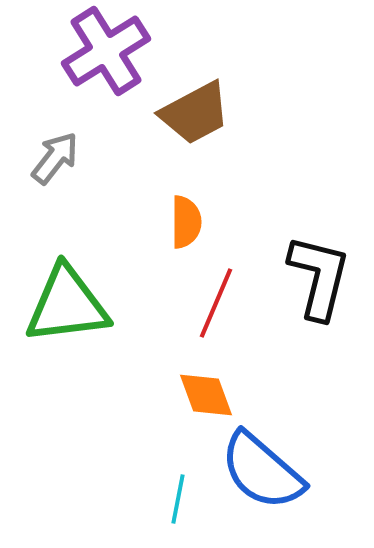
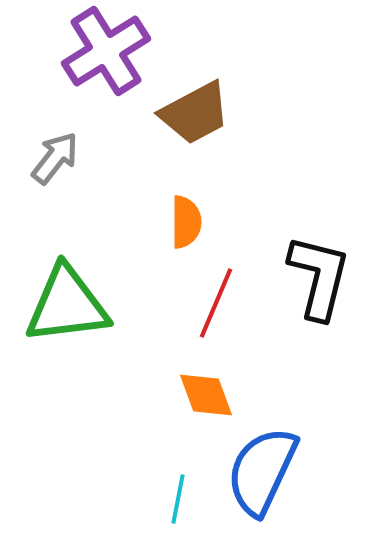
blue semicircle: rotated 74 degrees clockwise
